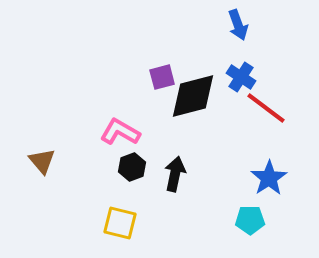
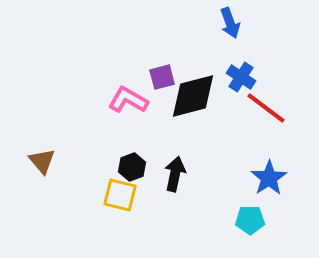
blue arrow: moved 8 px left, 2 px up
pink L-shape: moved 8 px right, 32 px up
yellow square: moved 28 px up
